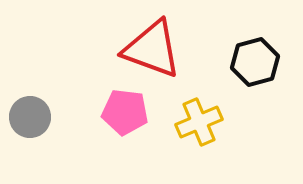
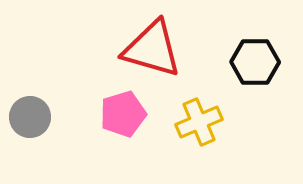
red triangle: rotated 4 degrees counterclockwise
black hexagon: rotated 15 degrees clockwise
pink pentagon: moved 2 px left, 2 px down; rotated 24 degrees counterclockwise
